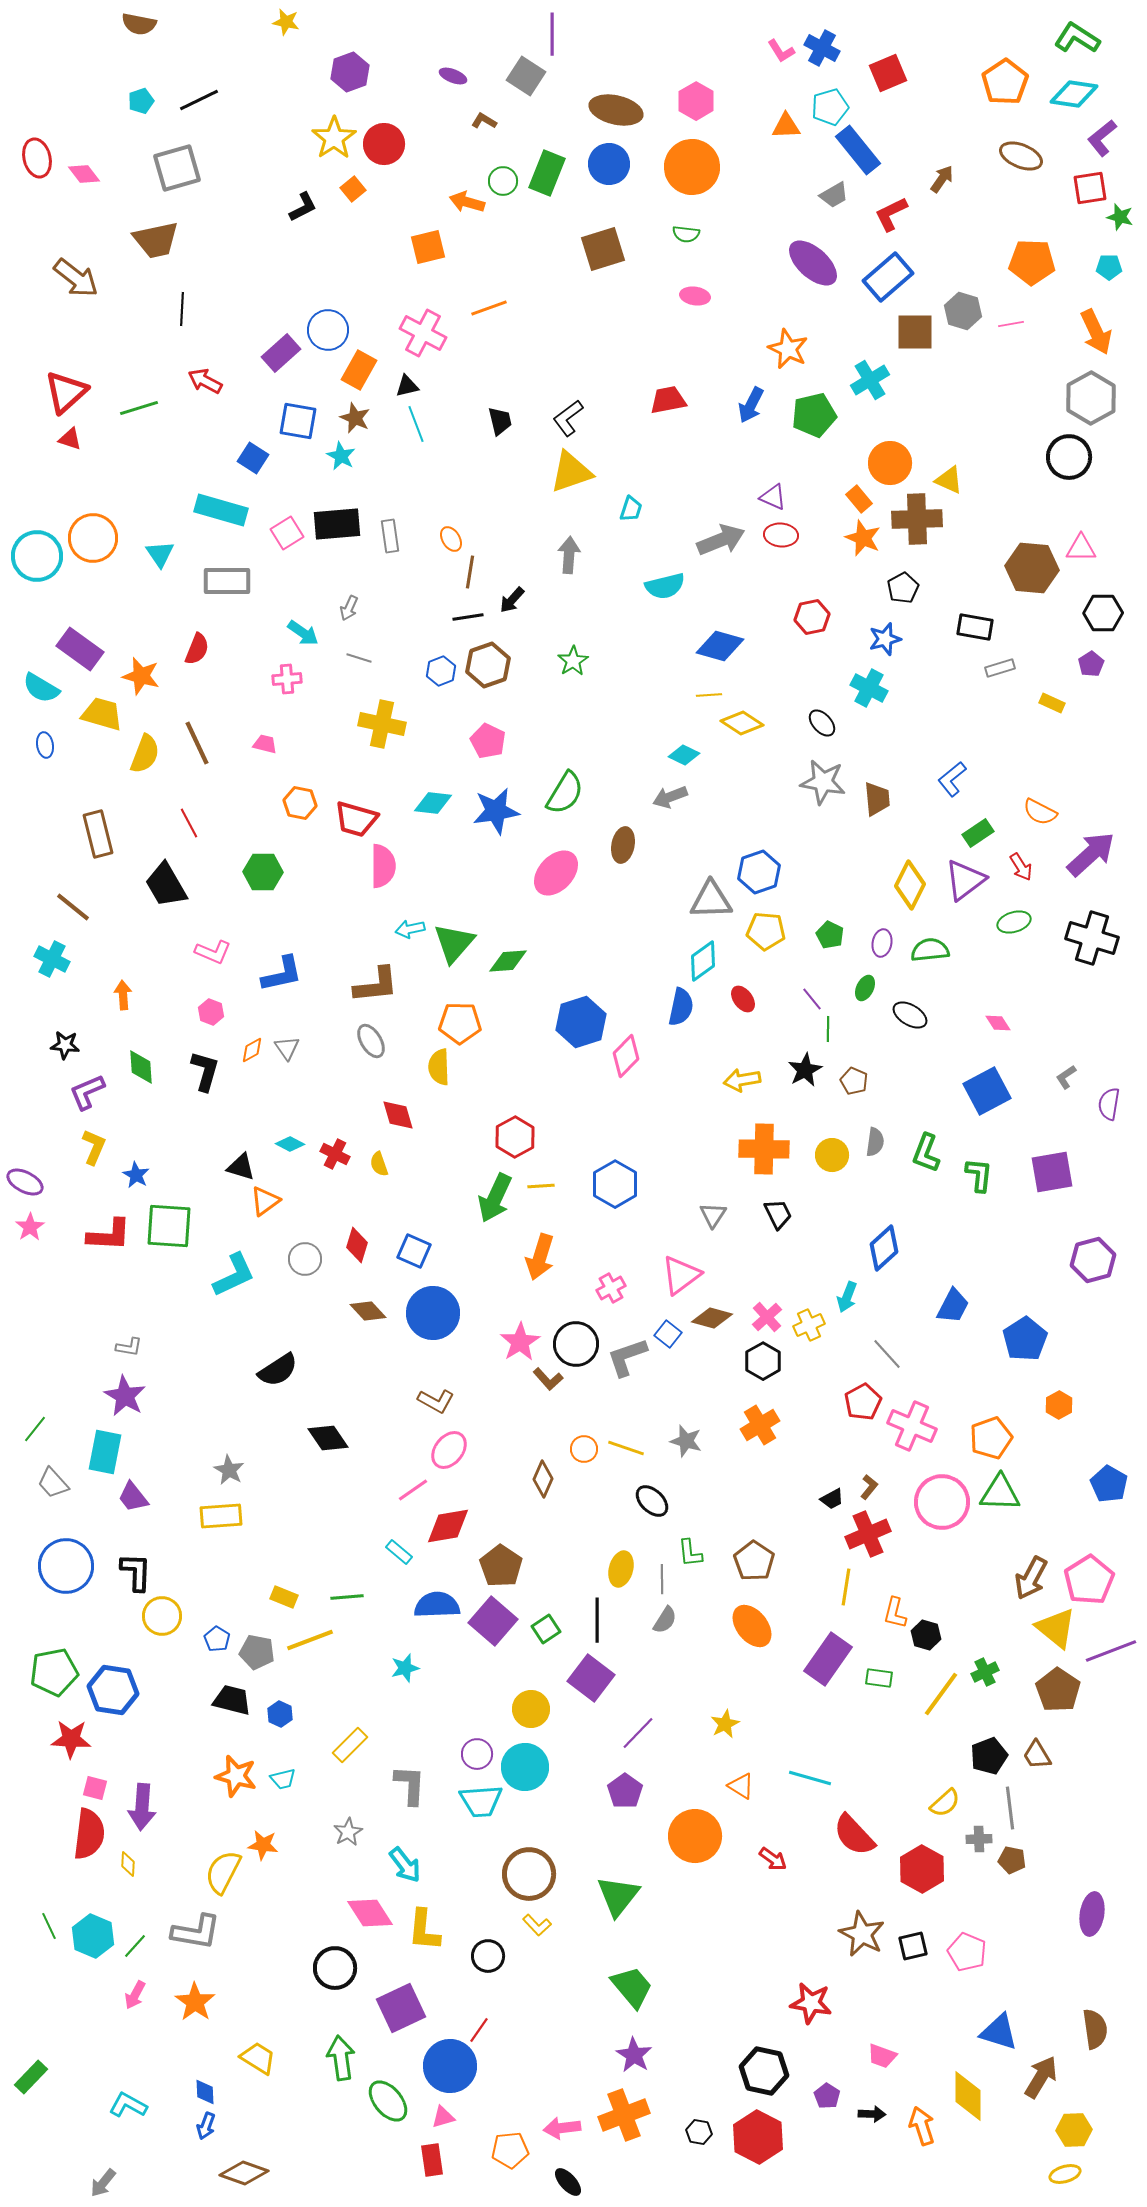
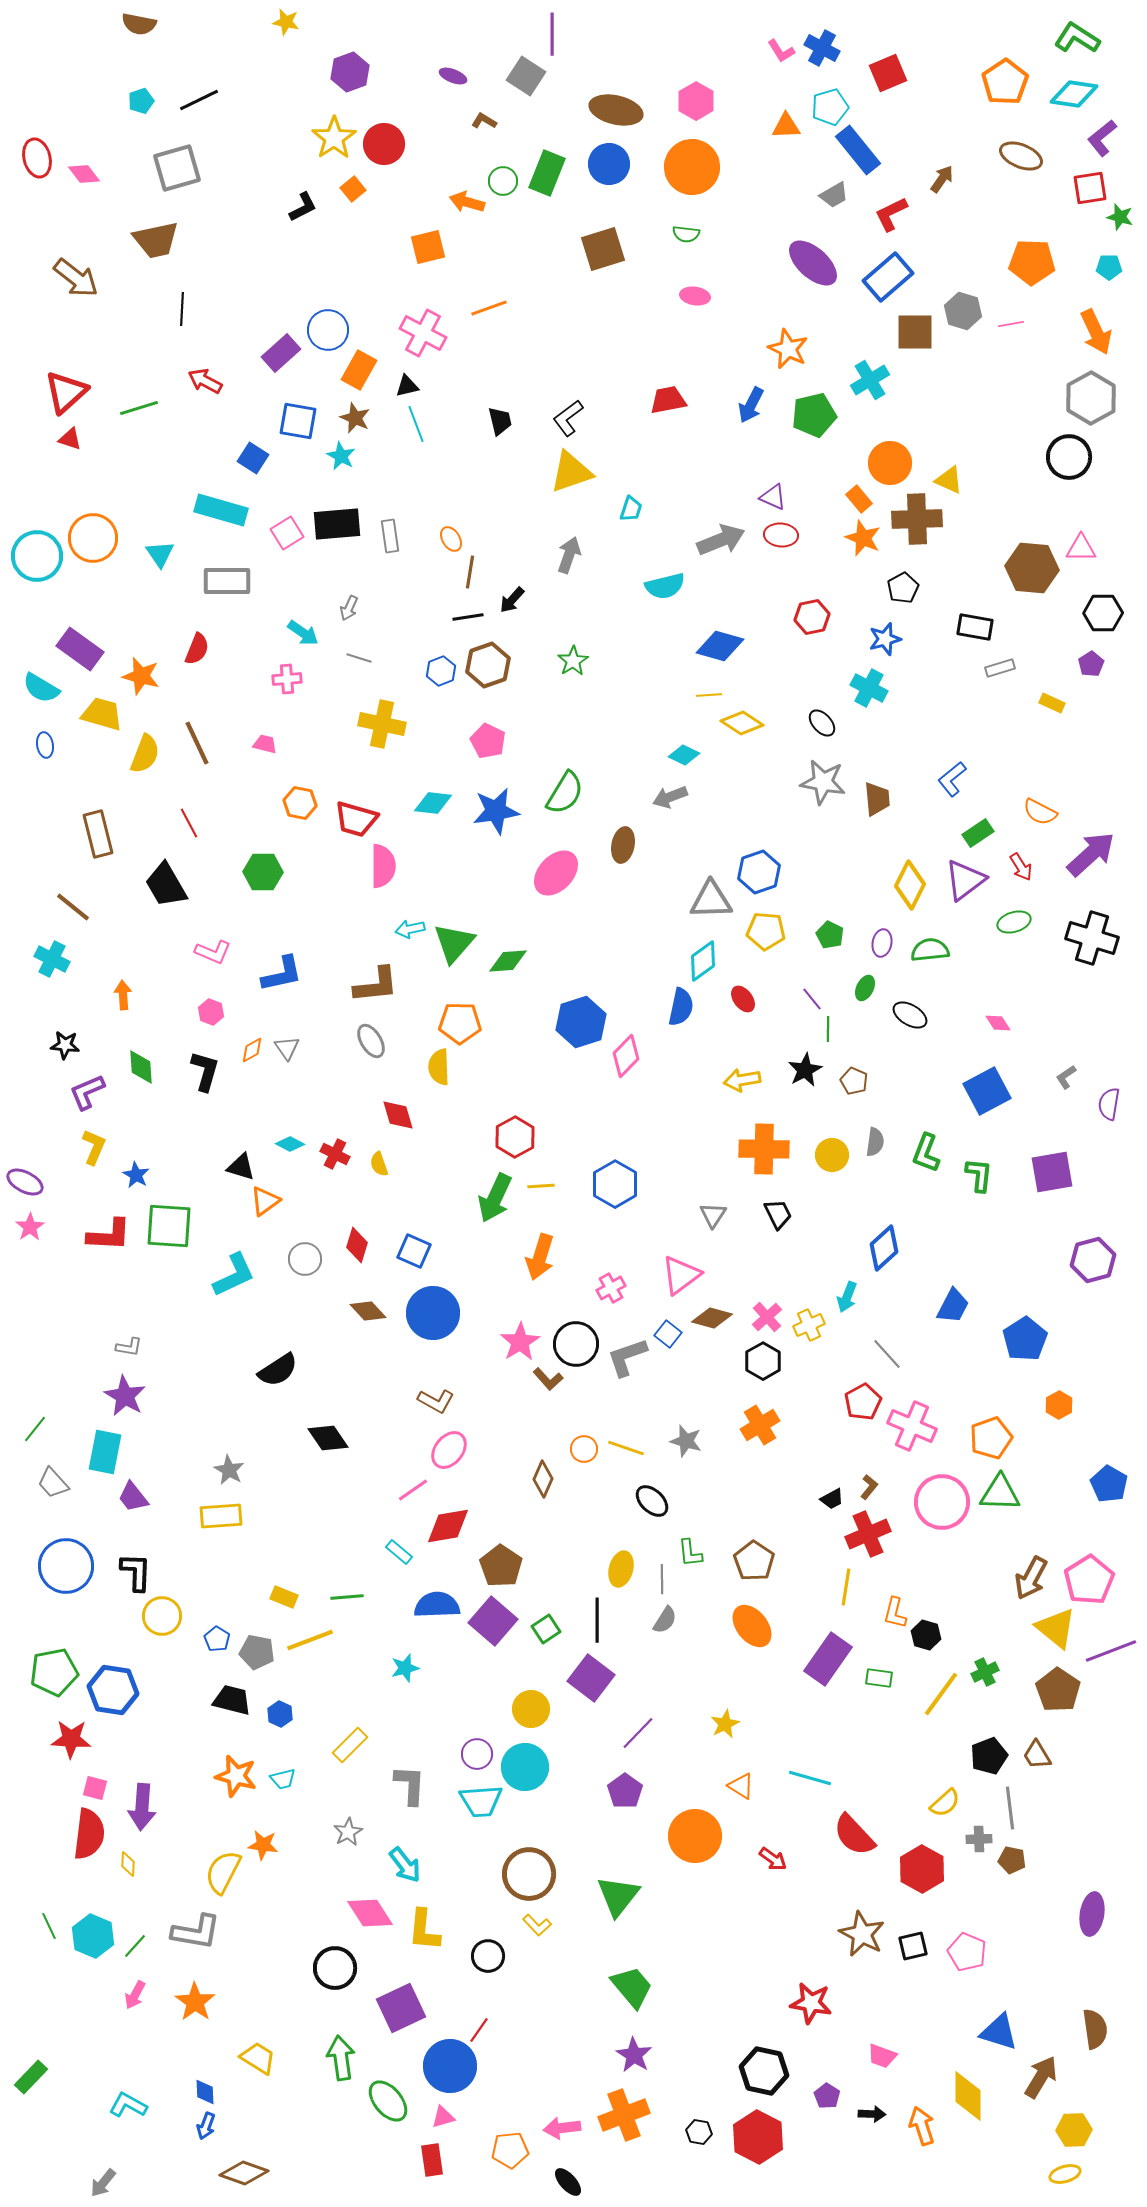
gray arrow at (569, 555): rotated 15 degrees clockwise
